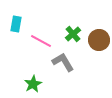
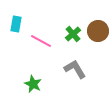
brown circle: moved 1 px left, 9 px up
gray L-shape: moved 12 px right, 7 px down
green star: rotated 18 degrees counterclockwise
